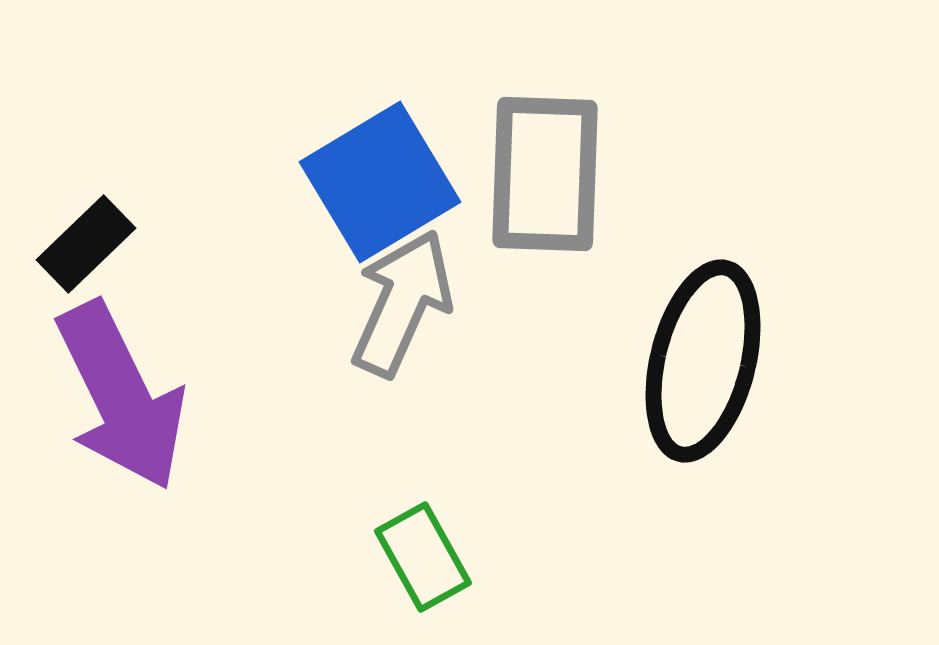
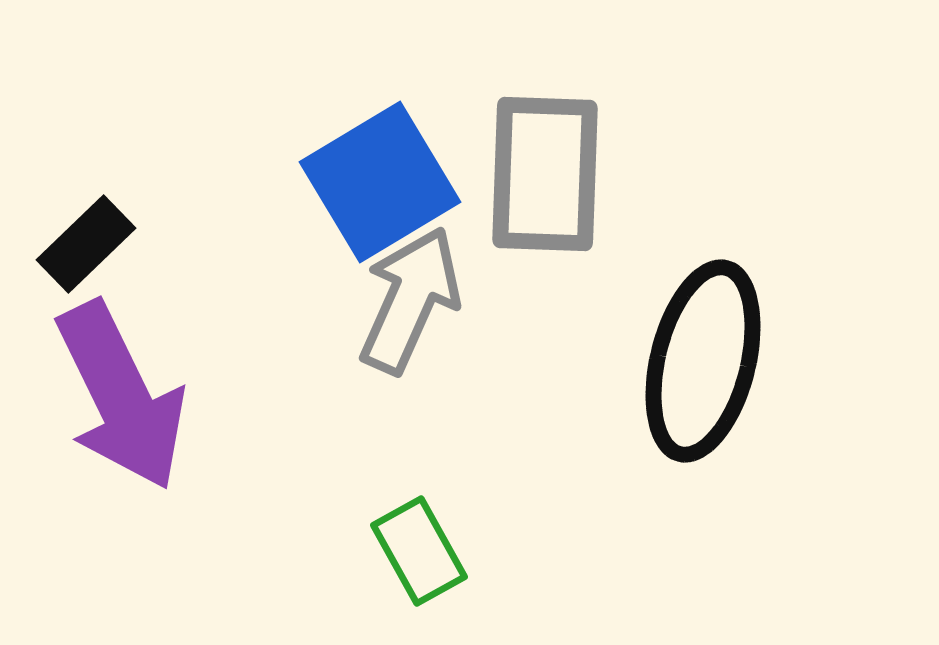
gray arrow: moved 8 px right, 3 px up
green rectangle: moved 4 px left, 6 px up
